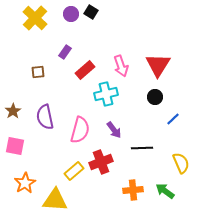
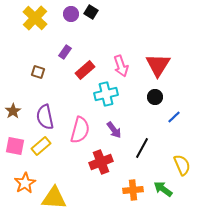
brown square: rotated 24 degrees clockwise
blue line: moved 1 px right, 2 px up
black line: rotated 60 degrees counterclockwise
yellow semicircle: moved 1 px right, 2 px down
yellow rectangle: moved 33 px left, 25 px up
green arrow: moved 2 px left, 2 px up
yellow triangle: moved 1 px left, 2 px up
